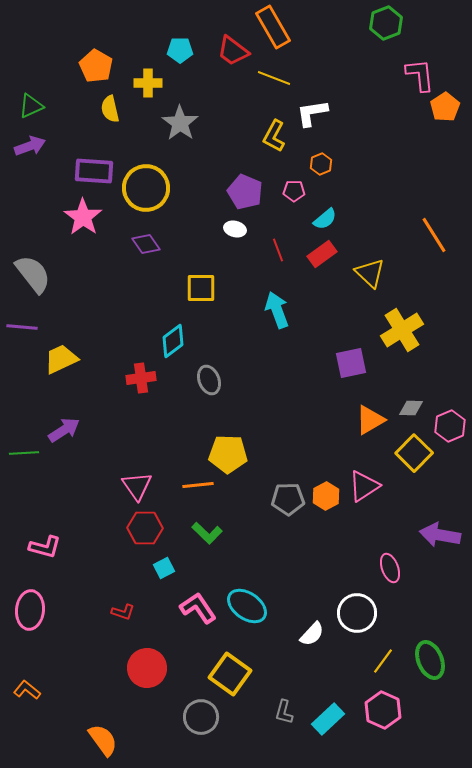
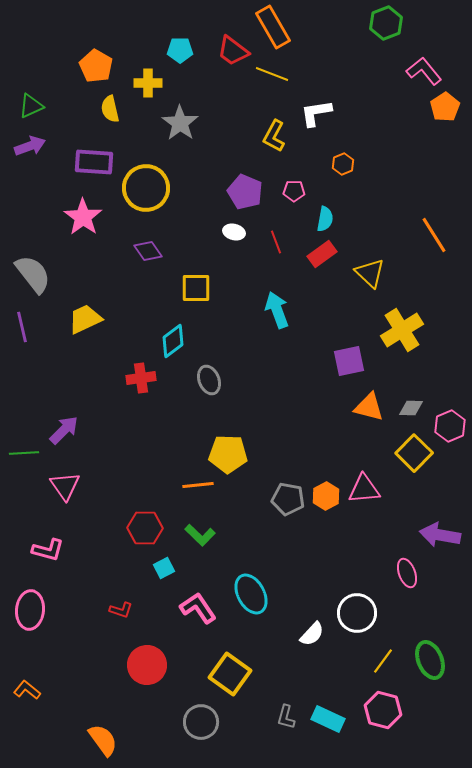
pink L-shape at (420, 75): moved 4 px right, 4 px up; rotated 33 degrees counterclockwise
yellow line at (274, 78): moved 2 px left, 4 px up
white L-shape at (312, 113): moved 4 px right
orange hexagon at (321, 164): moved 22 px right
purple rectangle at (94, 171): moved 9 px up
cyan semicircle at (325, 219): rotated 40 degrees counterclockwise
white ellipse at (235, 229): moved 1 px left, 3 px down
purple diamond at (146, 244): moved 2 px right, 7 px down
red line at (278, 250): moved 2 px left, 8 px up
yellow square at (201, 288): moved 5 px left
purple line at (22, 327): rotated 72 degrees clockwise
yellow trapezoid at (61, 359): moved 24 px right, 40 px up
purple square at (351, 363): moved 2 px left, 2 px up
orange triangle at (370, 420): moved 1 px left, 13 px up; rotated 44 degrees clockwise
purple arrow at (64, 430): rotated 12 degrees counterclockwise
pink triangle at (137, 486): moved 72 px left
pink triangle at (364, 486): moved 3 px down; rotated 28 degrees clockwise
gray pentagon at (288, 499): rotated 12 degrees clockwise
green L-shape at (207, 533): moved 7 px left, 2 px down
pink L-shape at (45, 547): moved 3 px right, 3 px down
pink ellipse at (390, 568): moved 17 px right, 5 px down
cyan ellipse at (247, 606): moved 4 px right, 12 px up; rotated 27 degrees clockwise
red L-shape at (123, 612): moved 2 px left, 2 px up
red circle at (147, 668): moved 3 px up
pink hexagon at (383, 710): rotated 9 degrees counterclockwise
gray L-shape at (284, 712): moved 2 px right, 5 px down
gray circle at (201, 717): moved 5 px down
cyan rectangle at (328, 719): rotated 68 degrees clockwise
